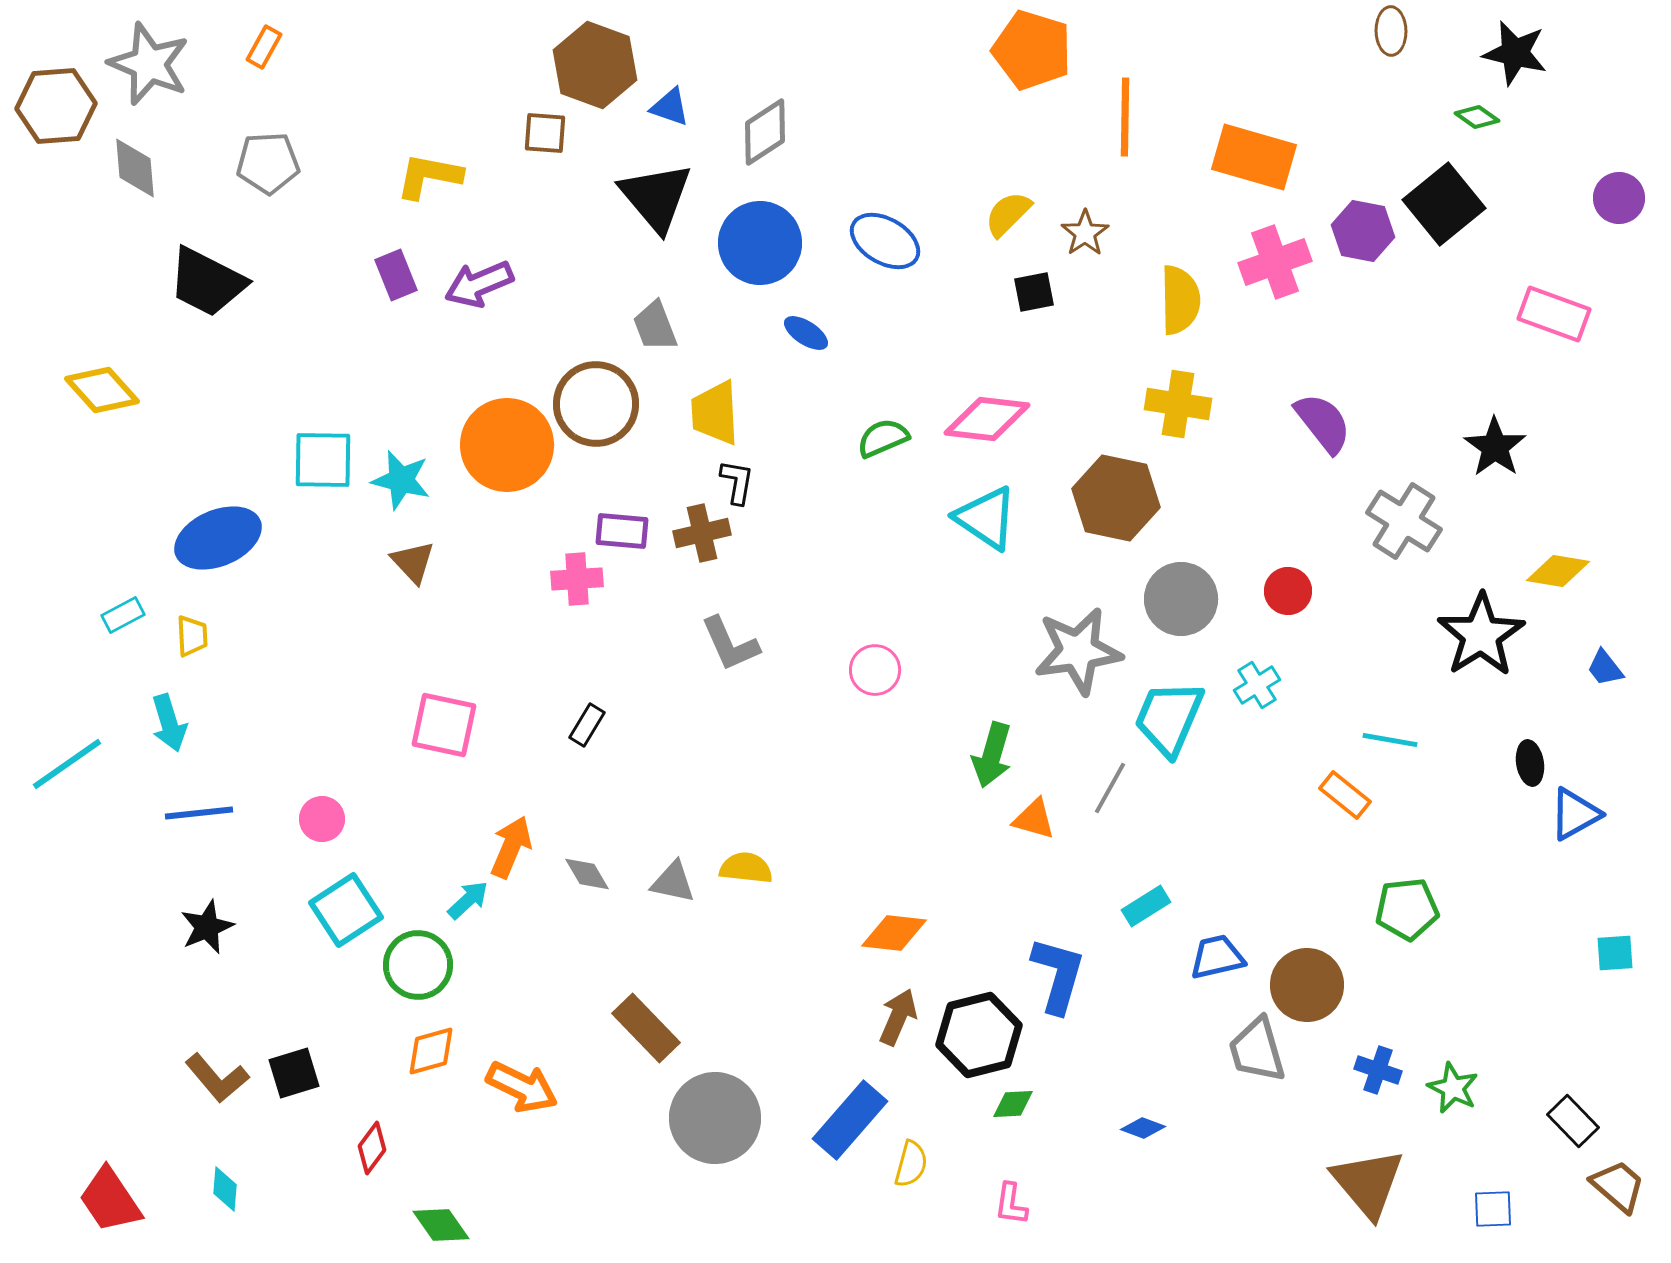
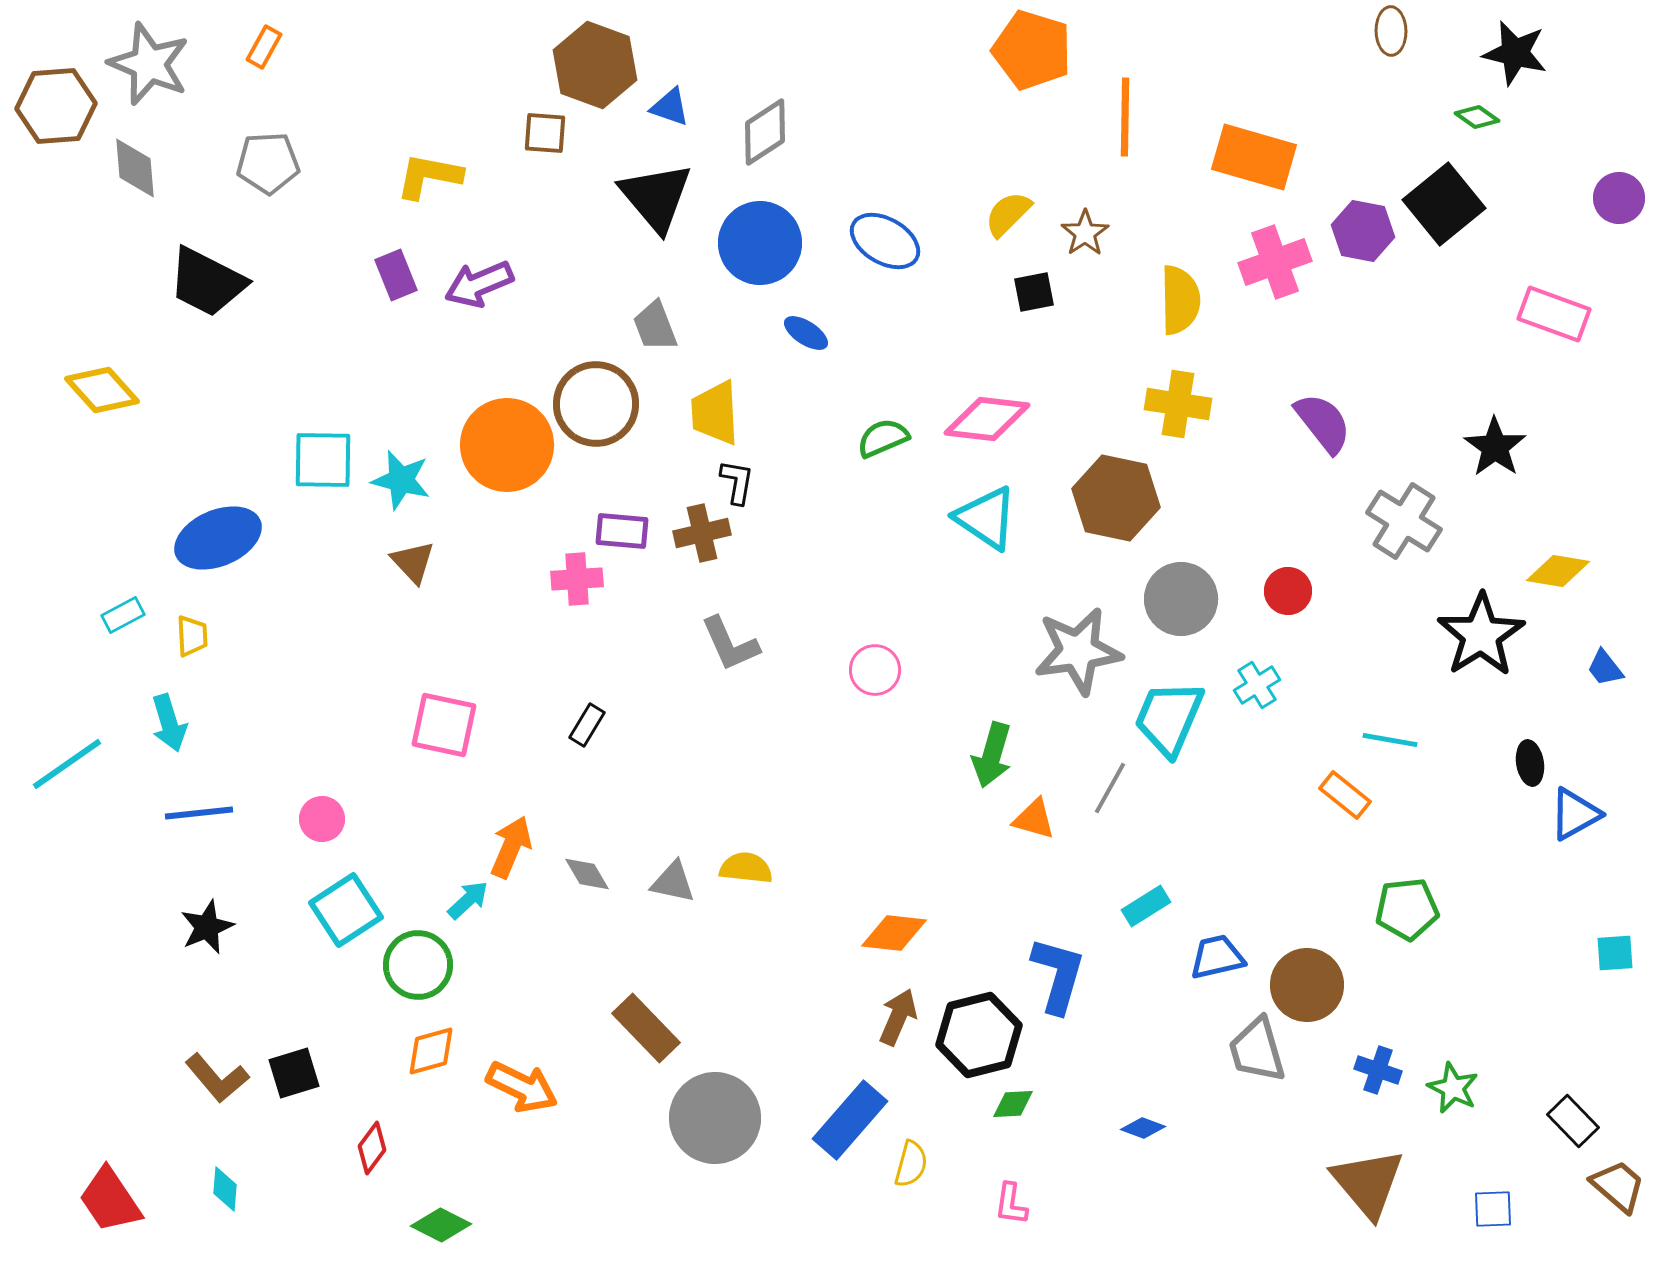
green diamond at (441, 1225): rotated 28 degrees counterclockwise
